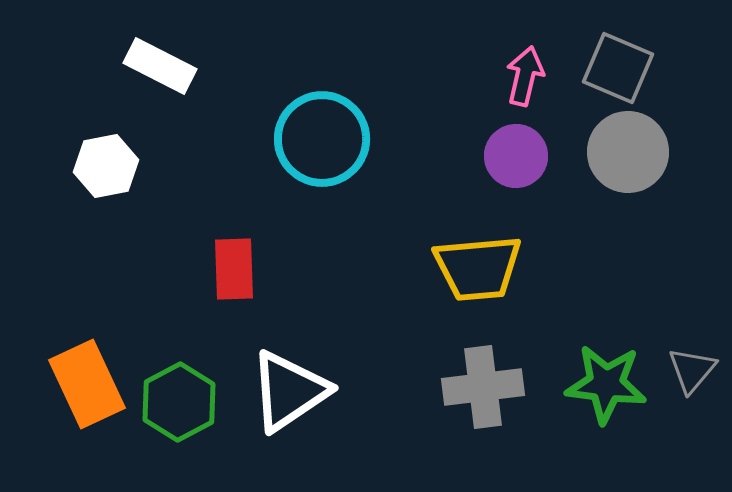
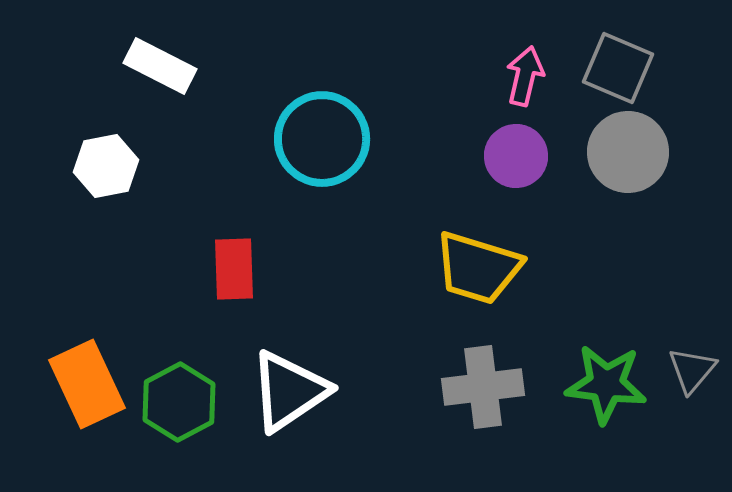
yellow trapezoid: rotated 22 degrees clockwise
